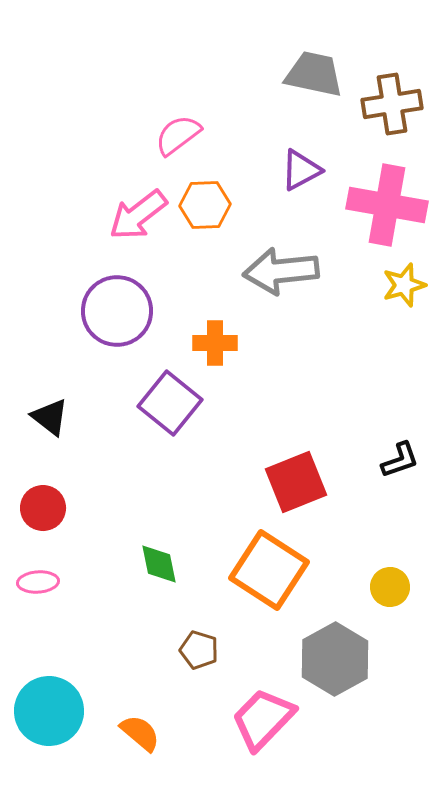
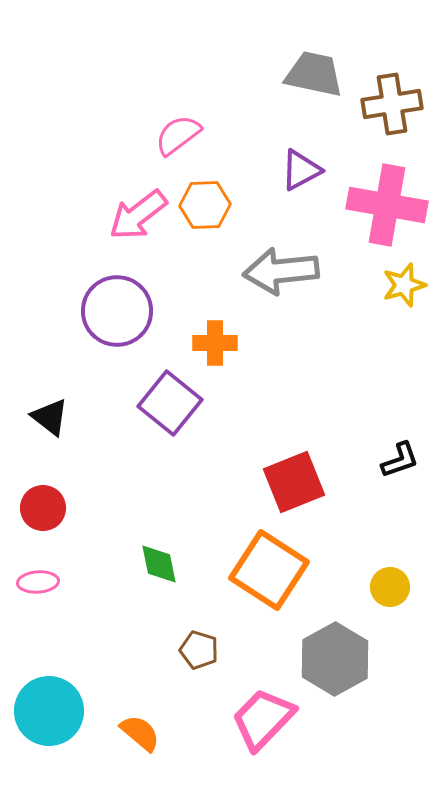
red square: moved 2 px left
